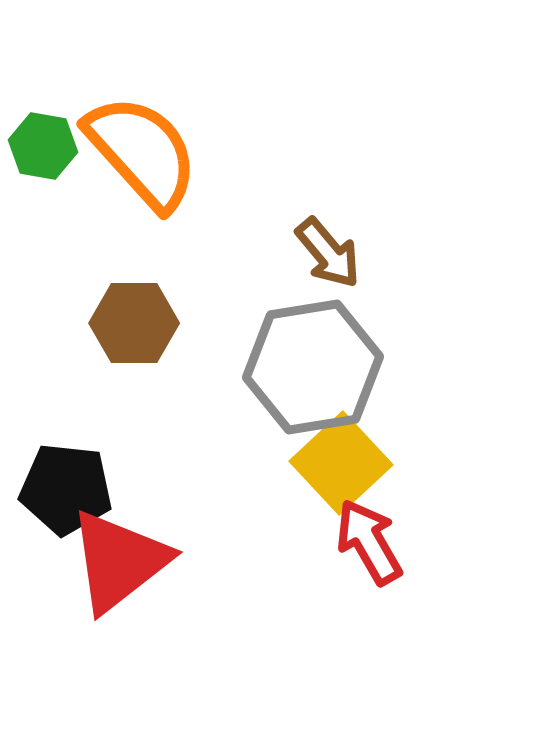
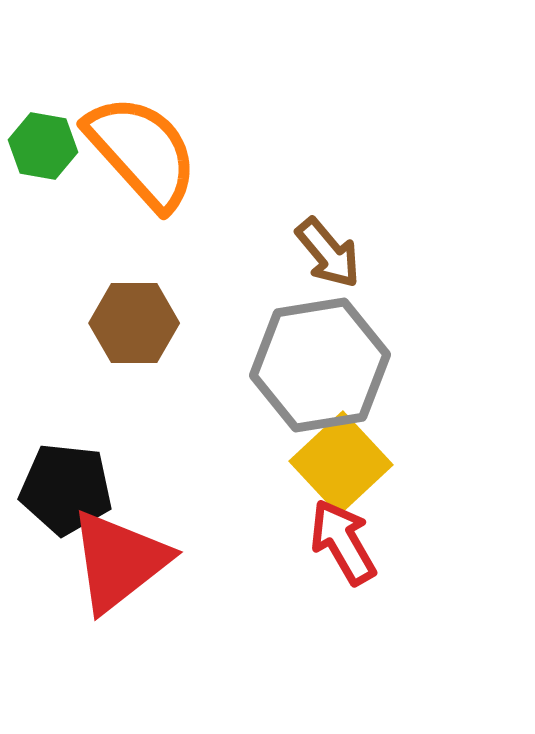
gray hexagon: moved 7 px right, 2 px up
red arrow: moved 26 px left
